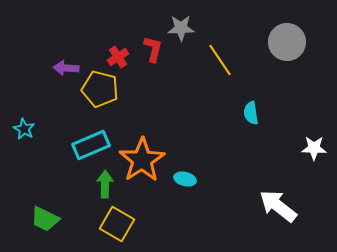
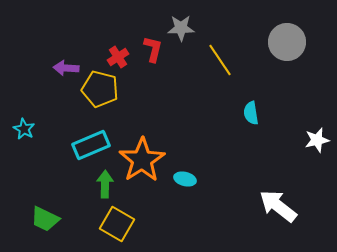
white star: moved 3 px right, 8 px up; rotated 15 degrees counterclockwise
